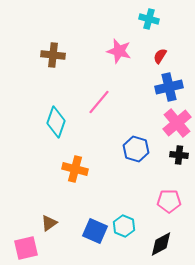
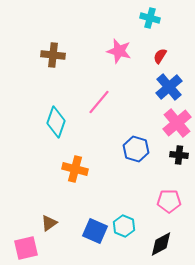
cyan cross: moved 1 px right, 1 px up
blue cross: rotated 28 degrees counterclockwise
